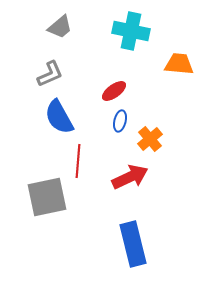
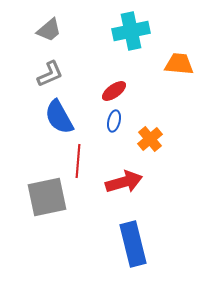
gray trapezoid: moved 11 px left, 3 px down
cyan cross: rotated 24 degrees counterclockwise
blue ellipse: moved 6 px left
red arrow: moved 6 px left, 5 px down; rotated 9 degrees clockwise
